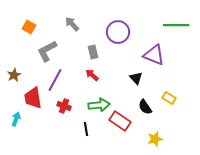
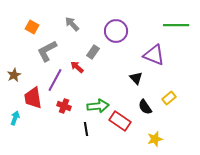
orange square: moved 3 px right
purple circle: moved 2 px left, 1 px up
gray rectangle: rotated 48 degrees clockwise
red arrow: moved 15 px left, 8 px up
yellow rectangle: rotated 72 degrees counterclockwise
green arrow: moved 1 px left, 1 px down
cyan arrow: moved 1 px left, 1 px up
